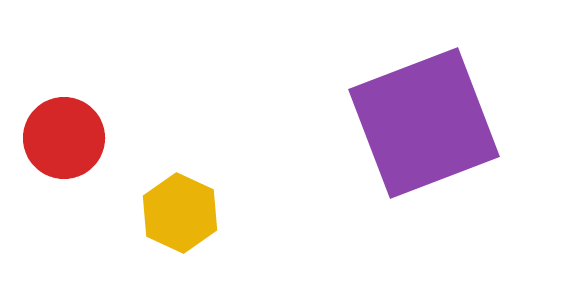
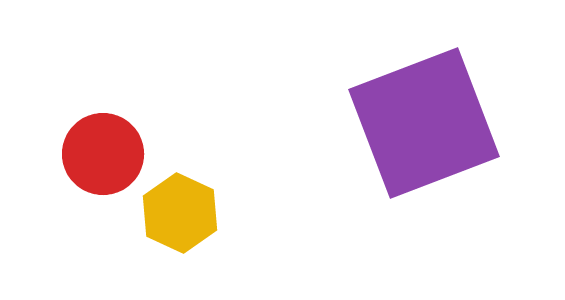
red circle: moved 39 px right, 16 px down
